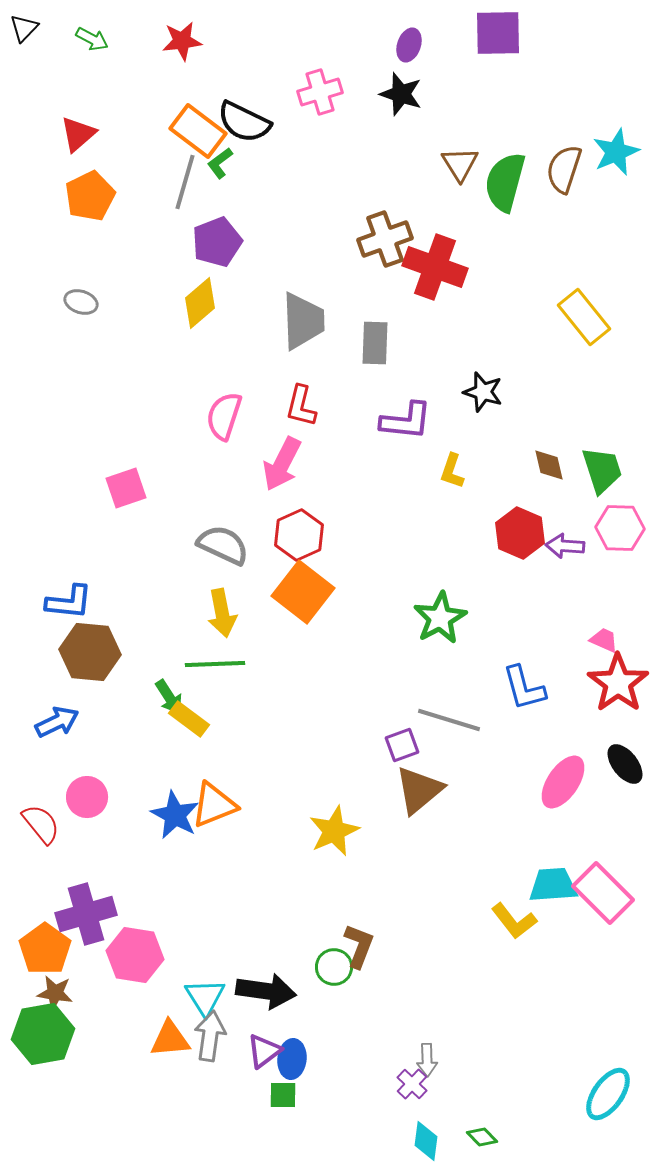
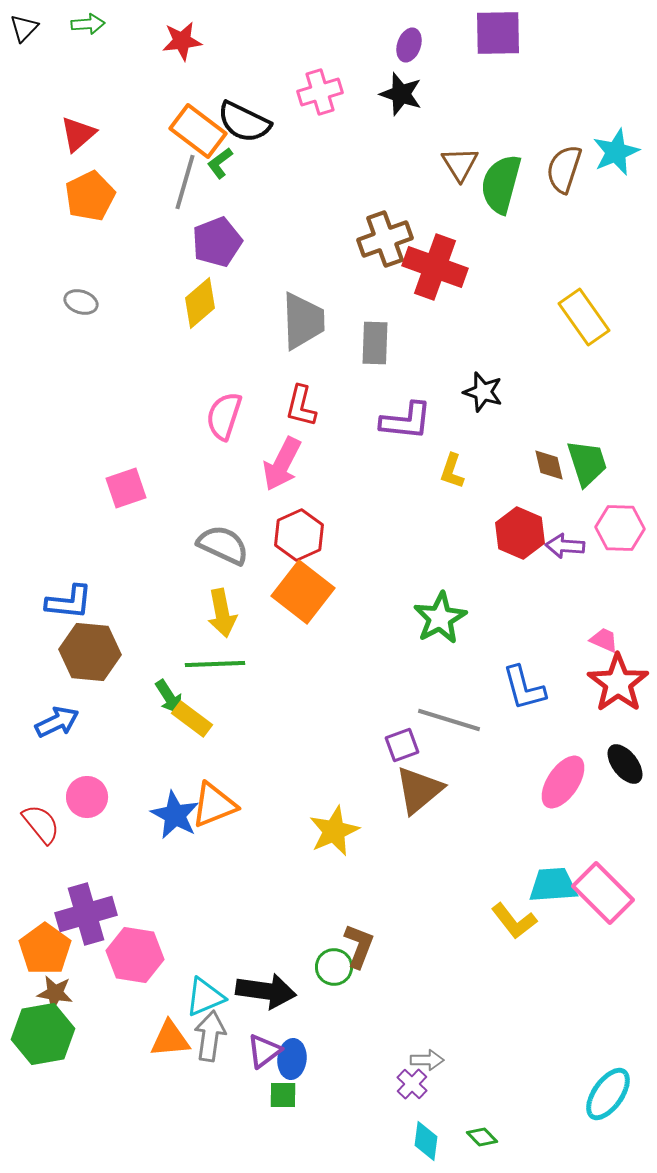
green arrow at (92, 39): moved 4 px left, 15 px up; rotated 32 degrees counterclockwise
green semicircle at (505, 182): moved 4 px left, 2 px down
yellow rectangle at (584, 317): rotated 4 degrees clockwise
green trapezoid at (602, 470): moved 15 px left, 7 px up
yellow rectangle at (189, 719): moved 3 px right
cyan triangle at (205, 997): rotated 39 degrees clockwise
gray arrow at (427, 1060): rotated 88 degrees counterclockwise
